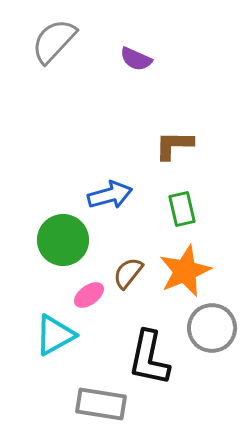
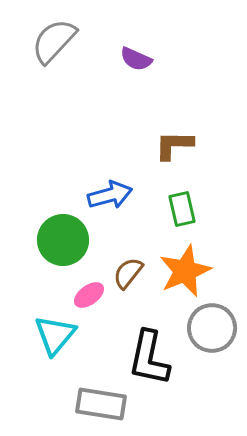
cyan triangle: rotated 21 degrees counterclockwise
